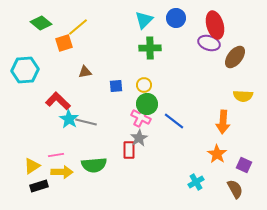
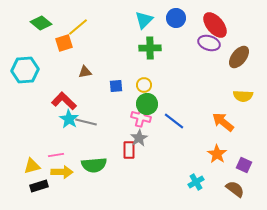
red ellipse: rotated 24 degrees counterclockwise
brown ellipse: moved 4 px right
red L-shape: moved 6 px right
pink cross: rotated 12 degrees counterclockwise
orange arrow: rotated 125 degrees clockwise
yellow triangle: rotated 18 degrees clockwise
brown semicircle: rotated 24 degrees counterclockwise
